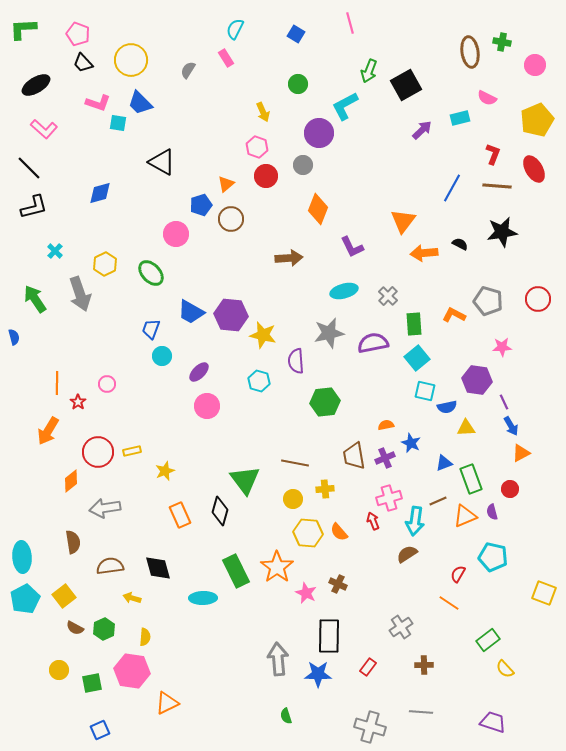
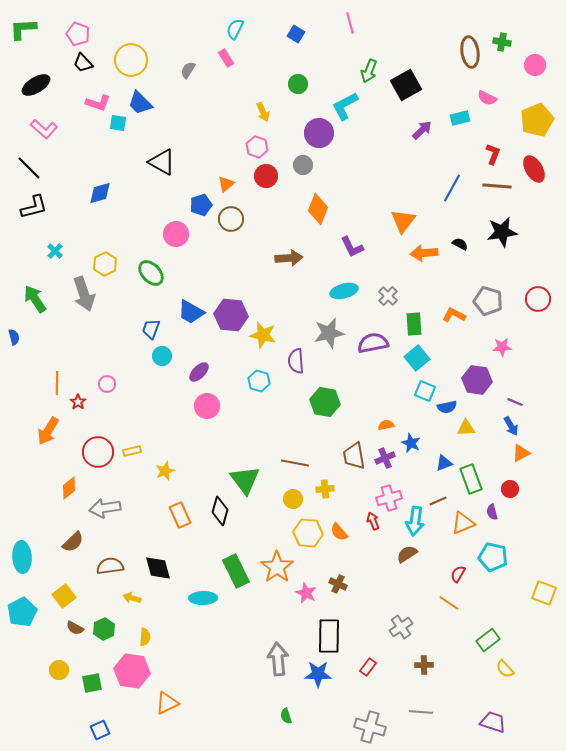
gray arrow at (80, 294): moved 4 px right
cyan square at (425, 391): rotated 10 degrees clockwise
green hexagon at (325, 402): rotated 16 degrees clockwise
purple line at (504, 402): moved 11 px right; rotated 42 degrees counterclockwise
orange diamond at (71, 481): moved 2 px left, 7 px down
orange triangle at (465, 516): moved 2 px left, 7 px down
brown semicircle at (73, 542): rotated 55 degrees clockwise
cyan pentagon at (25, 599): moved 3 px left, 13 px down
